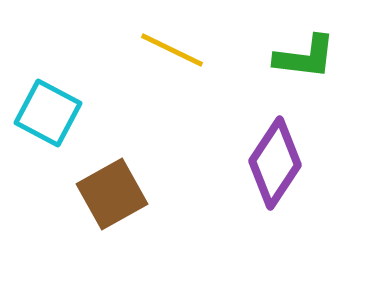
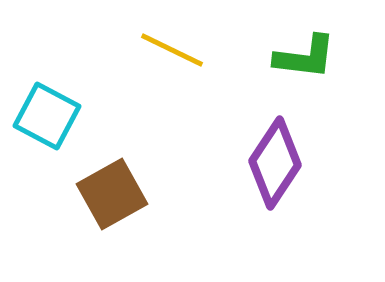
cyan square: moved 1 px left, 3 px down
